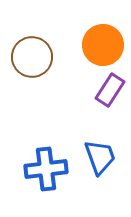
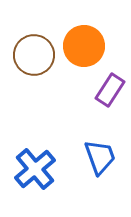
orange circle: moved 19 px left, 1 px down
brown circle: moved 2 px right, 2 px up
blue cross: moved 11 px left; rotated 33 degrees counterclockwise
